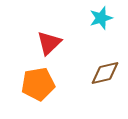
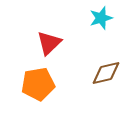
brown diamond: moved 1 px right
